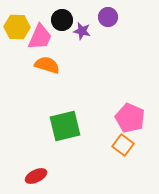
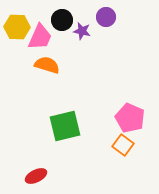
purple circle: moved 2 px left
